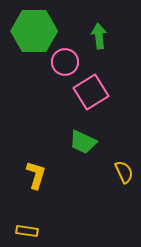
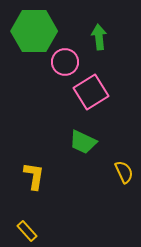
green arrow: moved 1 px down
yellow L-shape: moved 2 px left, 1 px down; rotated 8 degrees counterclockwise
yellow rectangle: rotated 40 degrees clockwise
